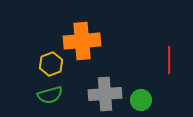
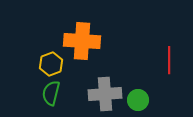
orange cross: rotated 9 degrees clockwise
green semicircle: moved 1 px right, 2 px up; rotated 120 degrees clockwise
green circle: moved 3 px left
